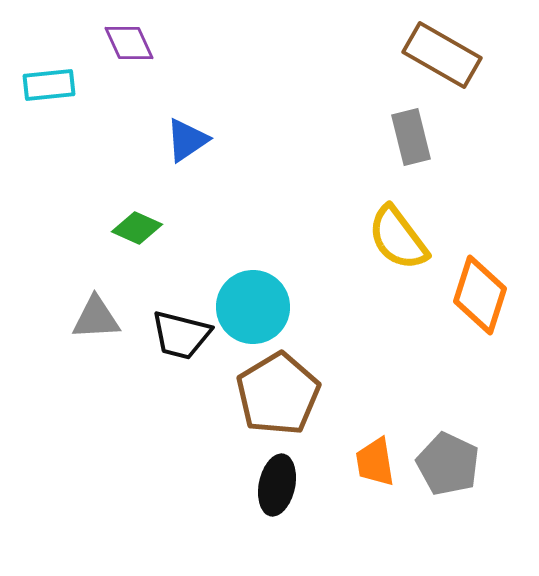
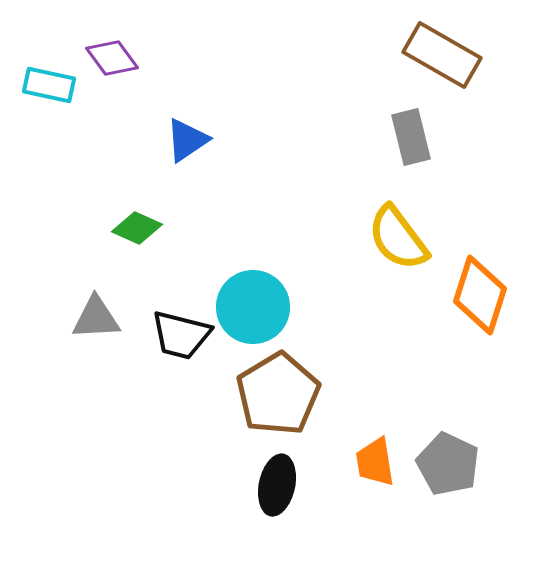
purple diamond: moved 17 px left, 15 px down; rotated 12 degrees counterclockwise
cyan rectangle: rotated 18 degrees clockwise
